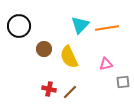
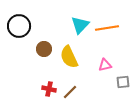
pink triangle: moved 1 px left, 1 px down
